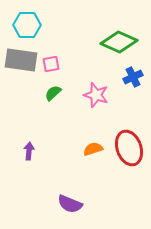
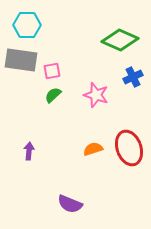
green diamond: moved 1 px right, 2 px up
pink square: moved 1 px right, 7 px down
green semicircle: moved 2 px down
